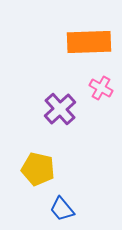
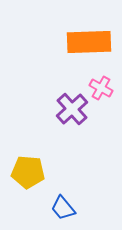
purple cross: moved 12 px right
yellow pentagon: moved 10 px left, 3 px down; rotated 8 degrees counterclockwise
blue trapezoid: moved 1 px right, 1 px up
